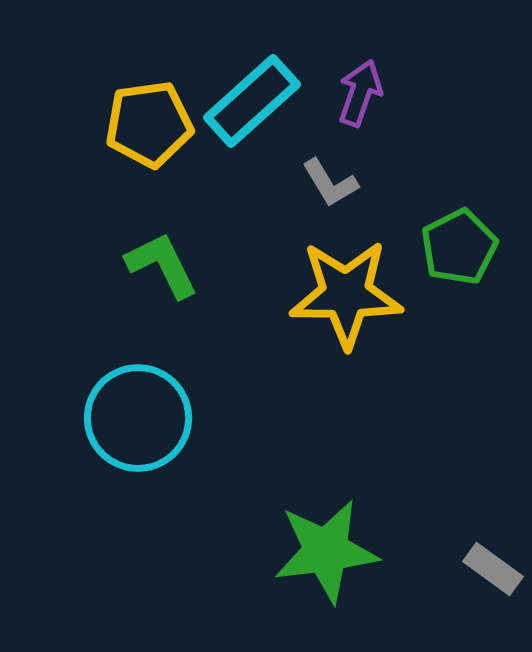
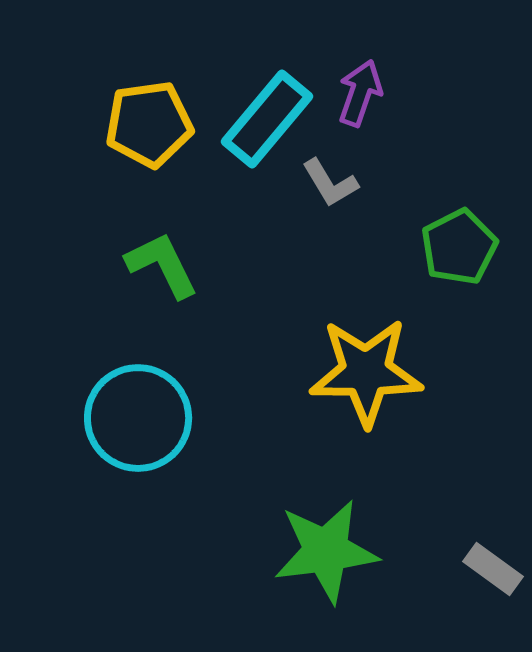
cyan rectangle: moved 15 px right, 18 px down; rotated 8 degrees counterclockwise
yellow star: moved 20 px right, 78 px down
